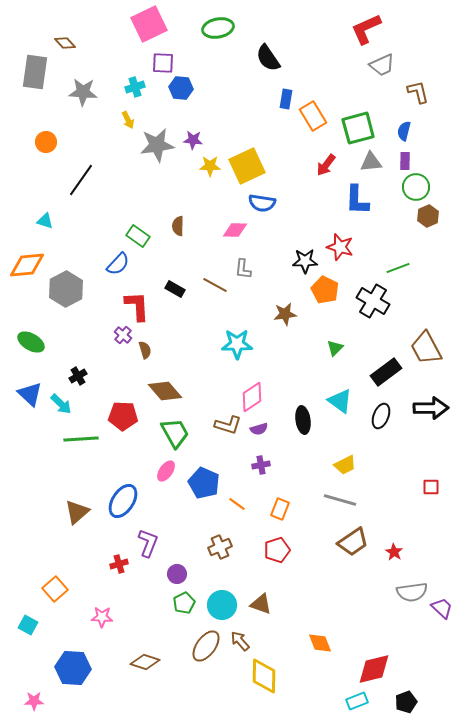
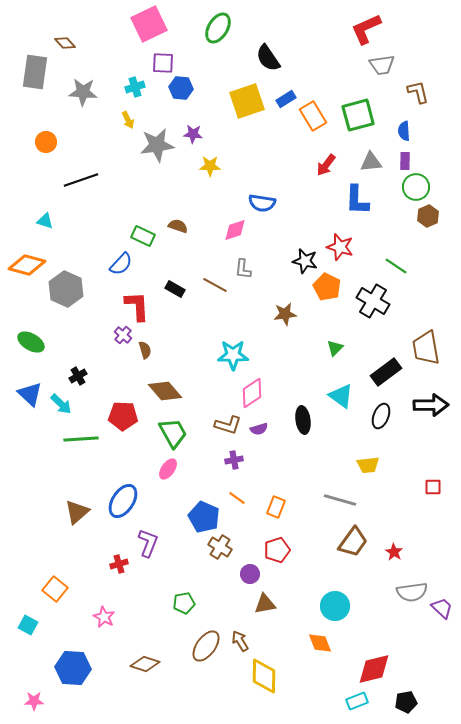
green ellipse at (218, 28): rotated 48 degrees counterclockwise
gray trapezoid at (382, 65): rotated 16 degrees clockwise
blue rectangle at (286, 99): rotated 48 degrees clockwise
green square at (358, 128): moved 13 px up
blue semicircle at (404, 131): rotated 18 degrees counterclockwise
purple star at (193, 140): moved 6 px up
yellow square at (247, 166): moved 65 px up; rotated 6 degrees clockwise
black line at (81, 180): rotated 36 degrees clockwise
brown semicircle at (178, 226): rotated 108 degrees clockwise
pink diamond at (235, 230): rotated 20 degrees counterclockwise
green rectangle at (138, 236): moved 5 px right; rotated 10 degrees counterclockwise
black star at (305, 261): rotated 15 degrees clockwise
blue semicircle at (118, 264): moved 3 px right
orange diamond at (27, 265): rotated 21 degrees clockwise
green line at (398, 268): moved 2 px left, 2 px up; rotated 55 degrees clockwise
gray hexagon at (66, 289): rotated 8 degrees counterclockwise
orange pentagon at (325, 290): moved 2 px right, 3 px up
cyan star at (237, 344): moved 4 px left, 11 px down
brown trapezoid at (426, 348): rotated 18 degrees clockwise
pink diamond at (252, 397): moved 4 px up
cyan triangle at (340, 401): moved 1 px right, 5 px up
black arrow at (431, 408): moved 3 px up
green trapezoid at (175, 433): moved 2 px left
purple cross at (261, 465): moved 27 px left, 5 px up
yellow trapezoid at (345, 465): moved 23 px right; rotated 20 degrees clockwise
pink ellipse at (166, 471): moved 2 px right, 2 px up
blue pentagon at (204, 483): moved 34 px down
red square at (431, 487): moved 2 px right
orange line at (237, 504): moved 6 px up
orange rectangle at (280, 509): moved 4 px left, 2 px up
brown trapezoid at (353, 542): rotated 20 degrees counterclockwise
brown cross at (220, 547): rotated 35 degrees counterclockwise
purple circle at (177, 574): moved 73 px right
orange square at (55, 589): rotated 10 degrees counterclockwise
green pentagon at (184, 603): rotated 15 degrees clockwise
brown triangle at (261, 604): moved 4 px right; rotated 30 degrees counterclockwise
cyan circle at (222, 605): moved 113 px right, 1 px down
pink star at (102, 617): moved 2 px right; rotated 25 degrees clockwise
brown arrow at (240, 641): rotated 10 degrees clockwise
brown diamond at (145, 662): moved 2 px down
black pentagon at (406, 702): rotated 10 degrees clockwise
